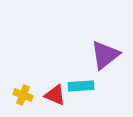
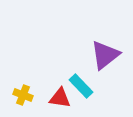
cyan rectangle: rotated 50 degrees clockwise
red triangle: moved 5 px right, 3 px down; rotated 15 degrees counterclockwise
